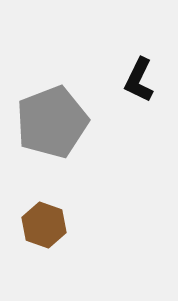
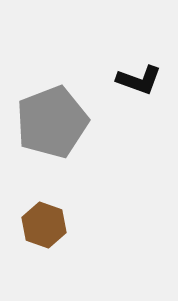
black L-shape: rotated 96 degrees counterclockwise
